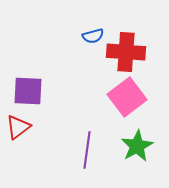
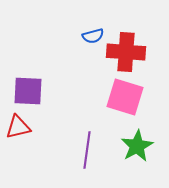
pink square: moved 2 px left; rotated 36 degrees counterclockwise
red triangle: rotated 24 degrees clockwise
